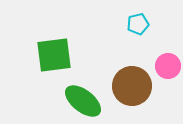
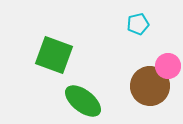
green square: rotated 27 degrees clockwise
brown circle: moved 18 px right
